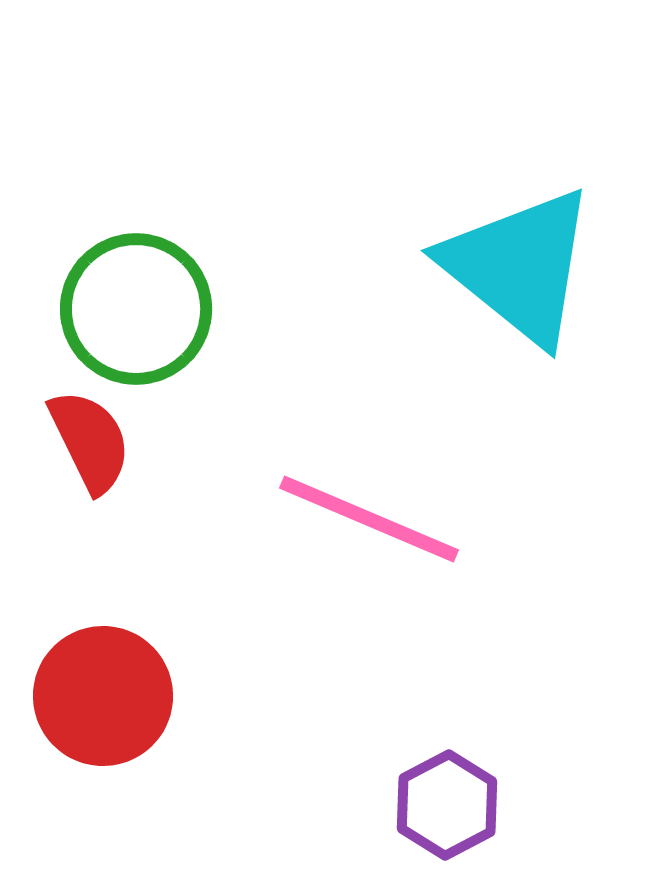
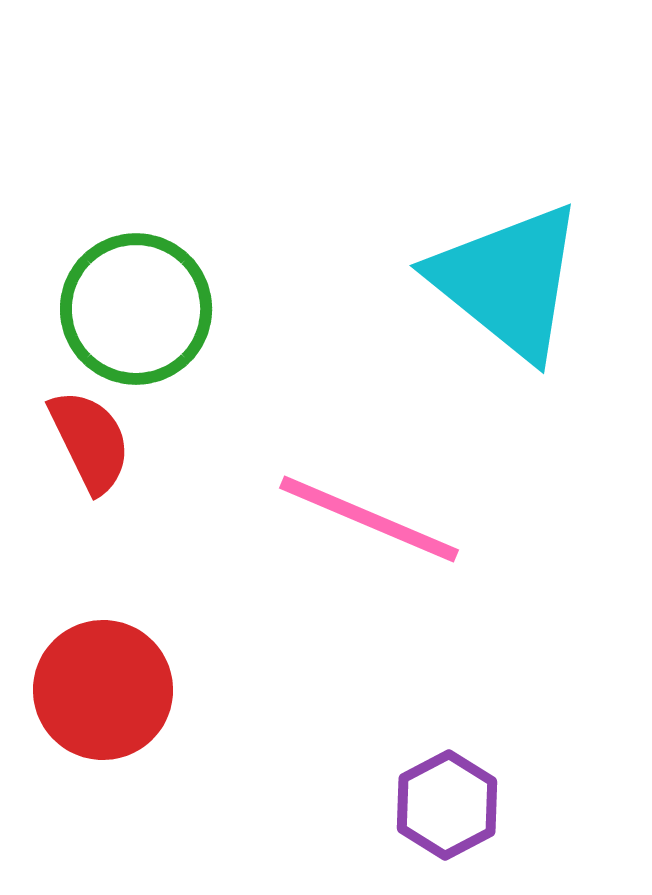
cyan triangle: moved 11 px left, 15 px down
red circle: moved 6 px up
